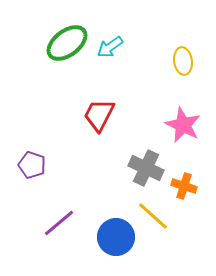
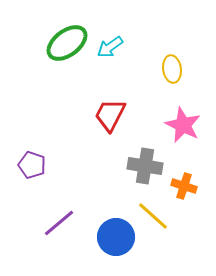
yellow ellipse: moved 11 px left, 8 px down
red trapezoid: moved 11 px right
gray cross: moved 1 px left, 2 px up; rotated 16 degrees counterclockwise
